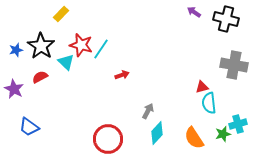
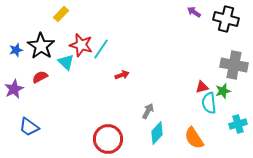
purple star: rotated 18 degrees clockwise
green star: moved 43 px up
